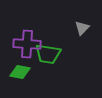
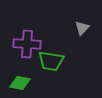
green trapezoid: moved 3 px right, 7 px down
green diamond: moved 11 px down
